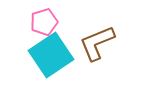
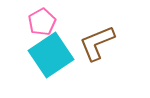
pink pentagon: moved 2 px left; rotated 12 degrees counterclockwise
